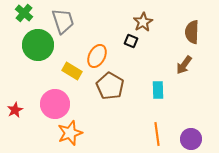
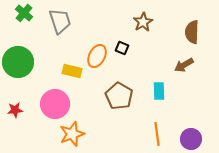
gray trapezoid: moved 3 px left
black square: moved 9 px left, 7 px down
green circle: moved 20 px left, 17 px down
brown arrow: rotated 24 degrees clockwise
yellow rectangle: rotated 18 degrees counterclockwise
brown pentagon: moved 9 px right, 10 px down
cyan rectangle: moved 1 px right, 1 px down
red star: rotated 21 degrees clockwise
orange star: moved 2 px right, 1 px down
